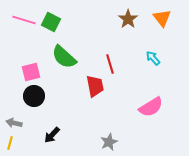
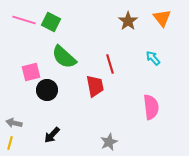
brown star: moved 2 px down
black circle: moved 13 px right, 6 px up
pink semicircle: rotated 65 degrees counterclockwise
